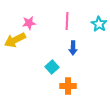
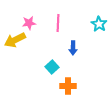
pink line: moved 9 px left, 2 px down
